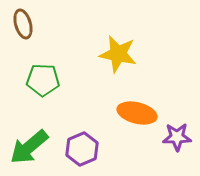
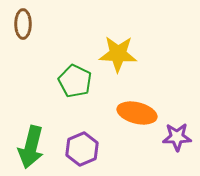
brown ellipse: rotated 16 degrees clockwise
yellow star: rotated 9 degrees counterclockwise
green pentagon: moved 32 px right, 1 px down; rotated 24 degrees clockwise
green arrow: moved 2 px right; rotated 36 degrees counterclockwise
